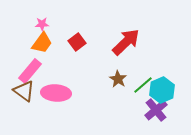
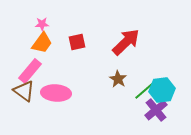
red square: rotated 24 degrees clockwise
green line: moved 1 px right, 6 px down
cyan hexagon: rotated 15 degrees clockwise
